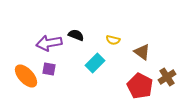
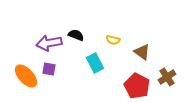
cyan rectangle: rotated 72 degrees counterclockwise
red pentagon: moved 3 px left
